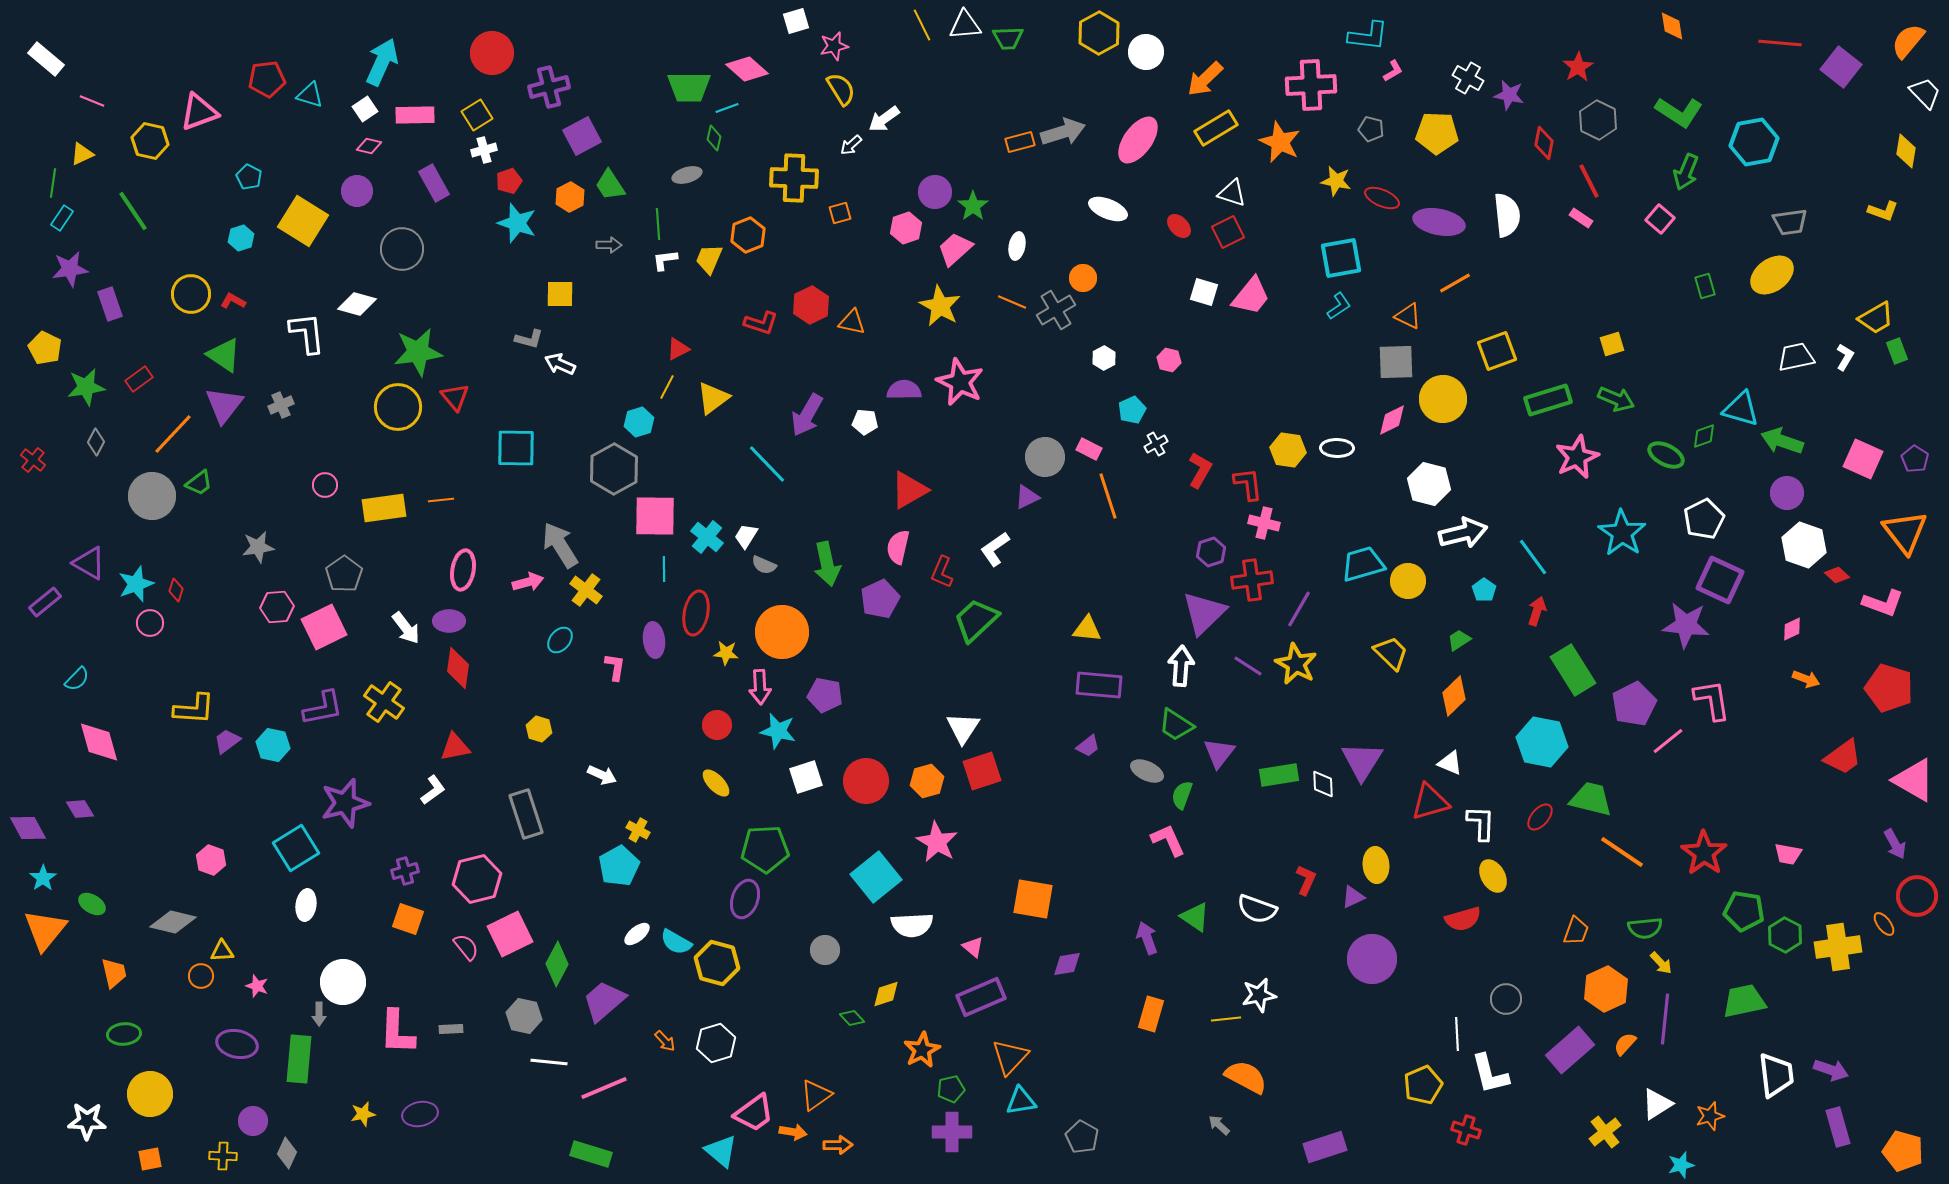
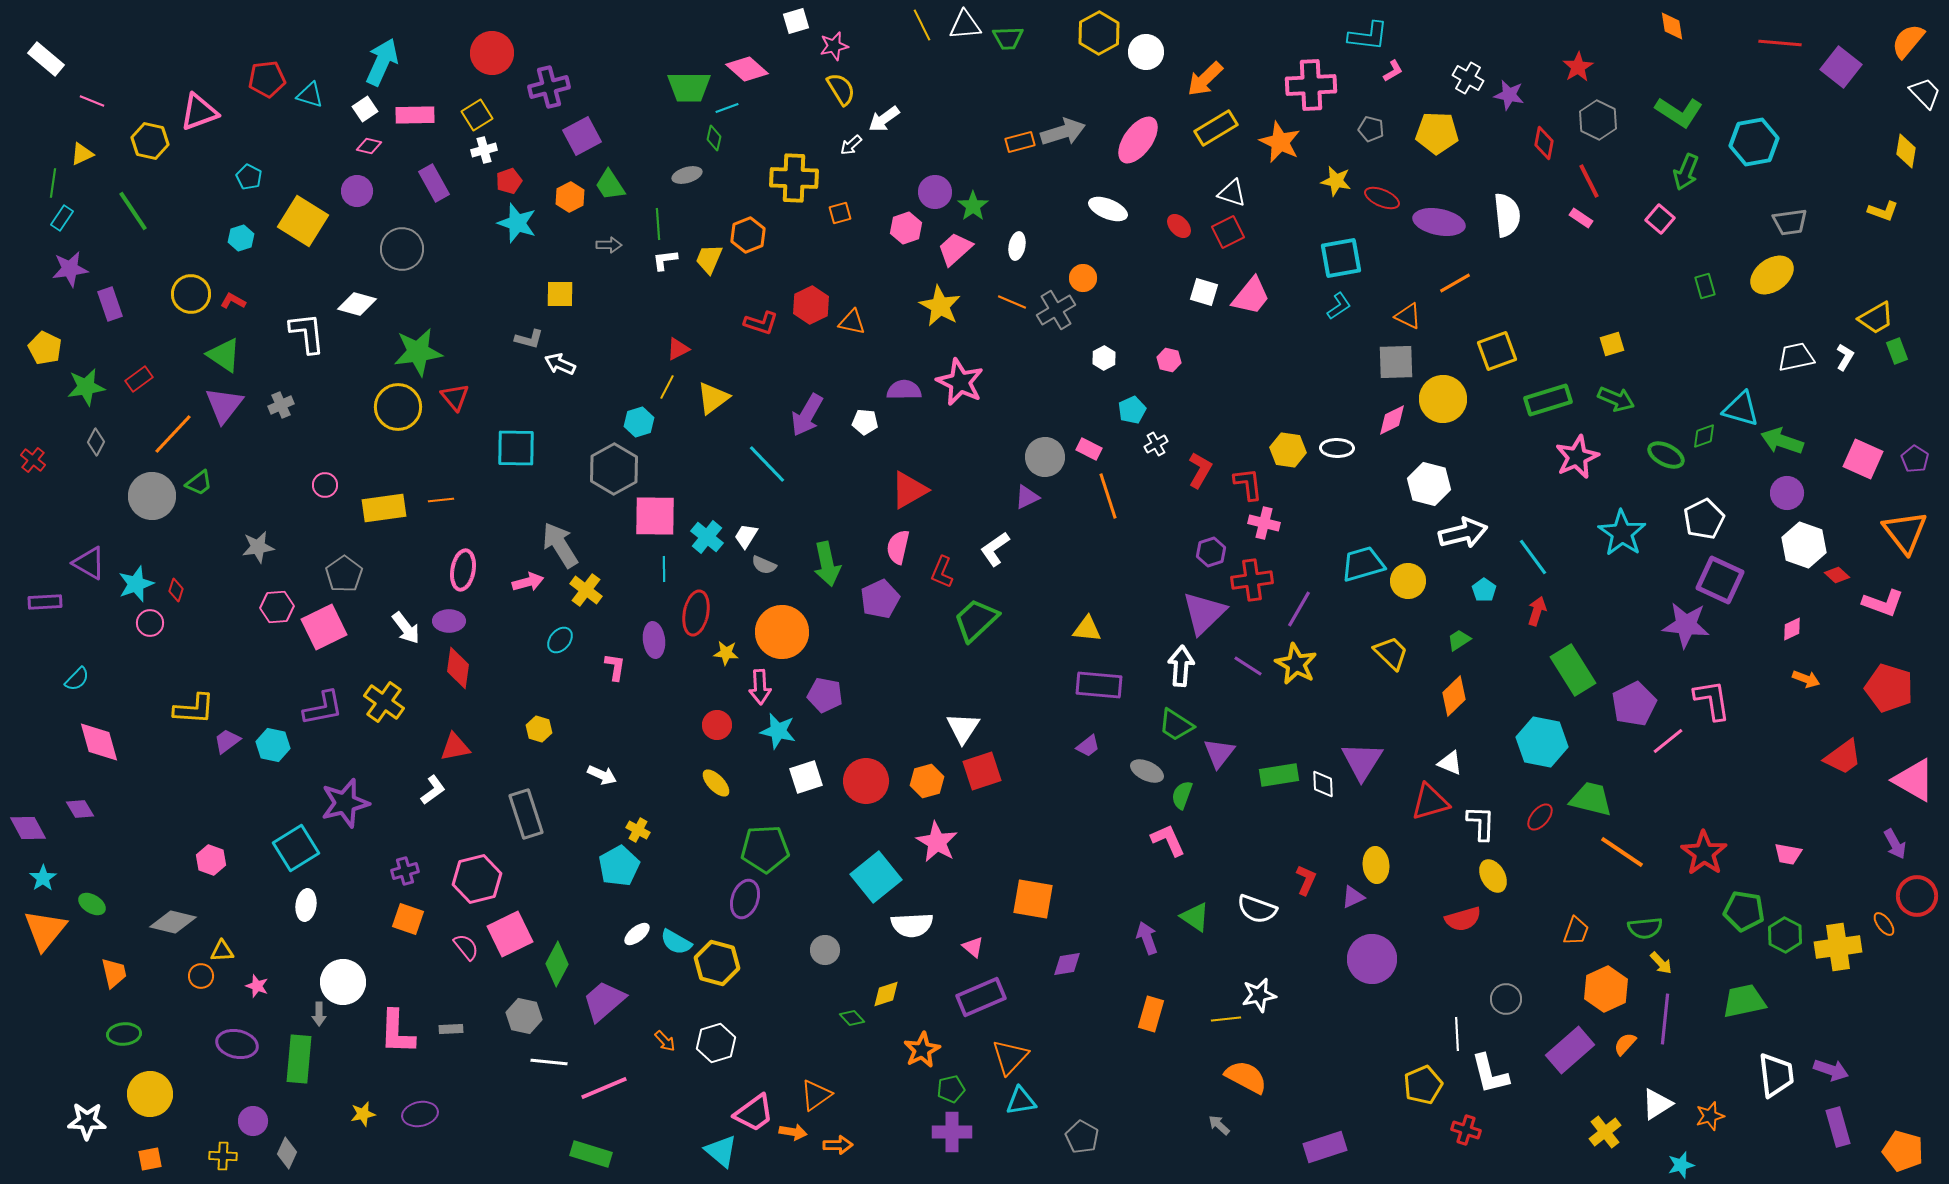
purple rectangle at (45, 602): rotated 36 degrees clockwise
